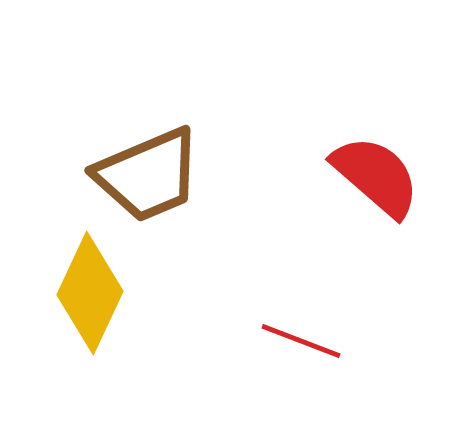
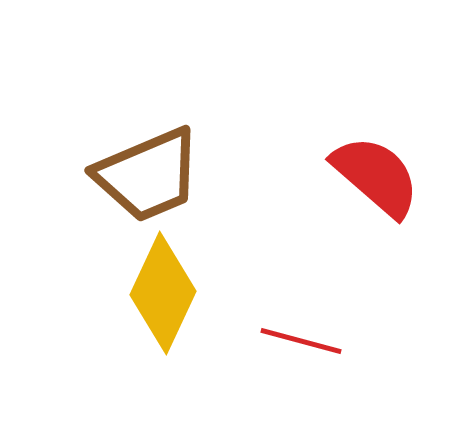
yellow diamond: moved 73 px right
red line: rotated 6 degrees counterclockwise
